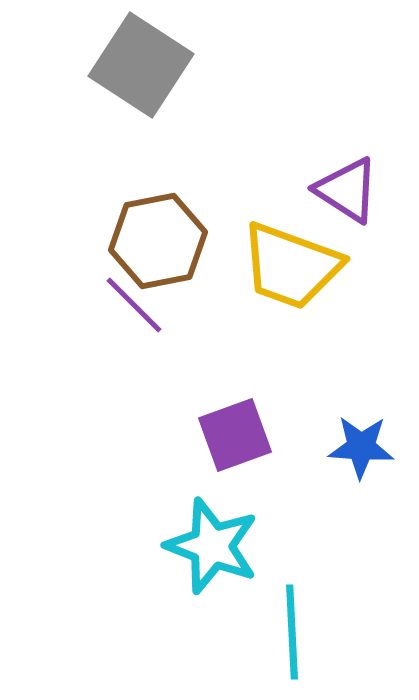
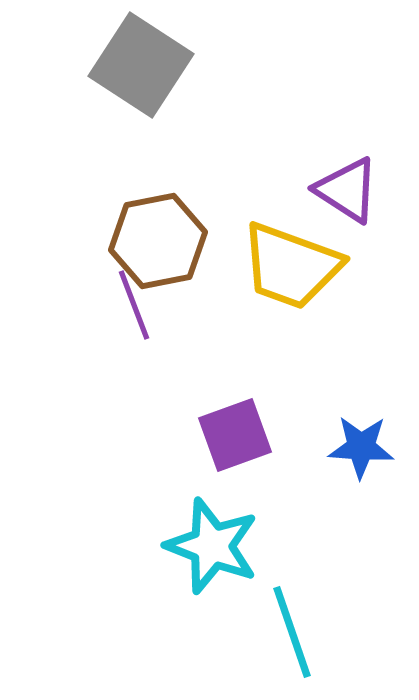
purple line: rotated 24 degrees clockwise
cyan line: rotated 16 degrees counterclockwise
